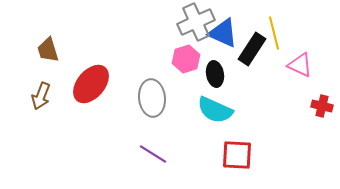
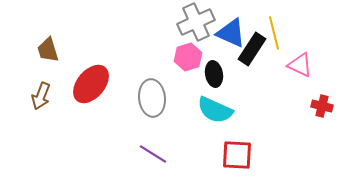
blue triangle: moved 8 px right
pink hexagon: moved 2 px right, 2 px up
black ellipse: moved 1 px left
